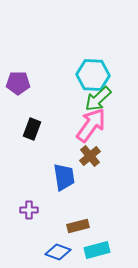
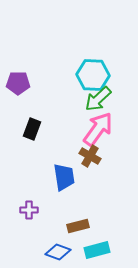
pink arrow: moved 7 px right, 4 px down
brown cross: rotated 20 degrees counterclockwise
